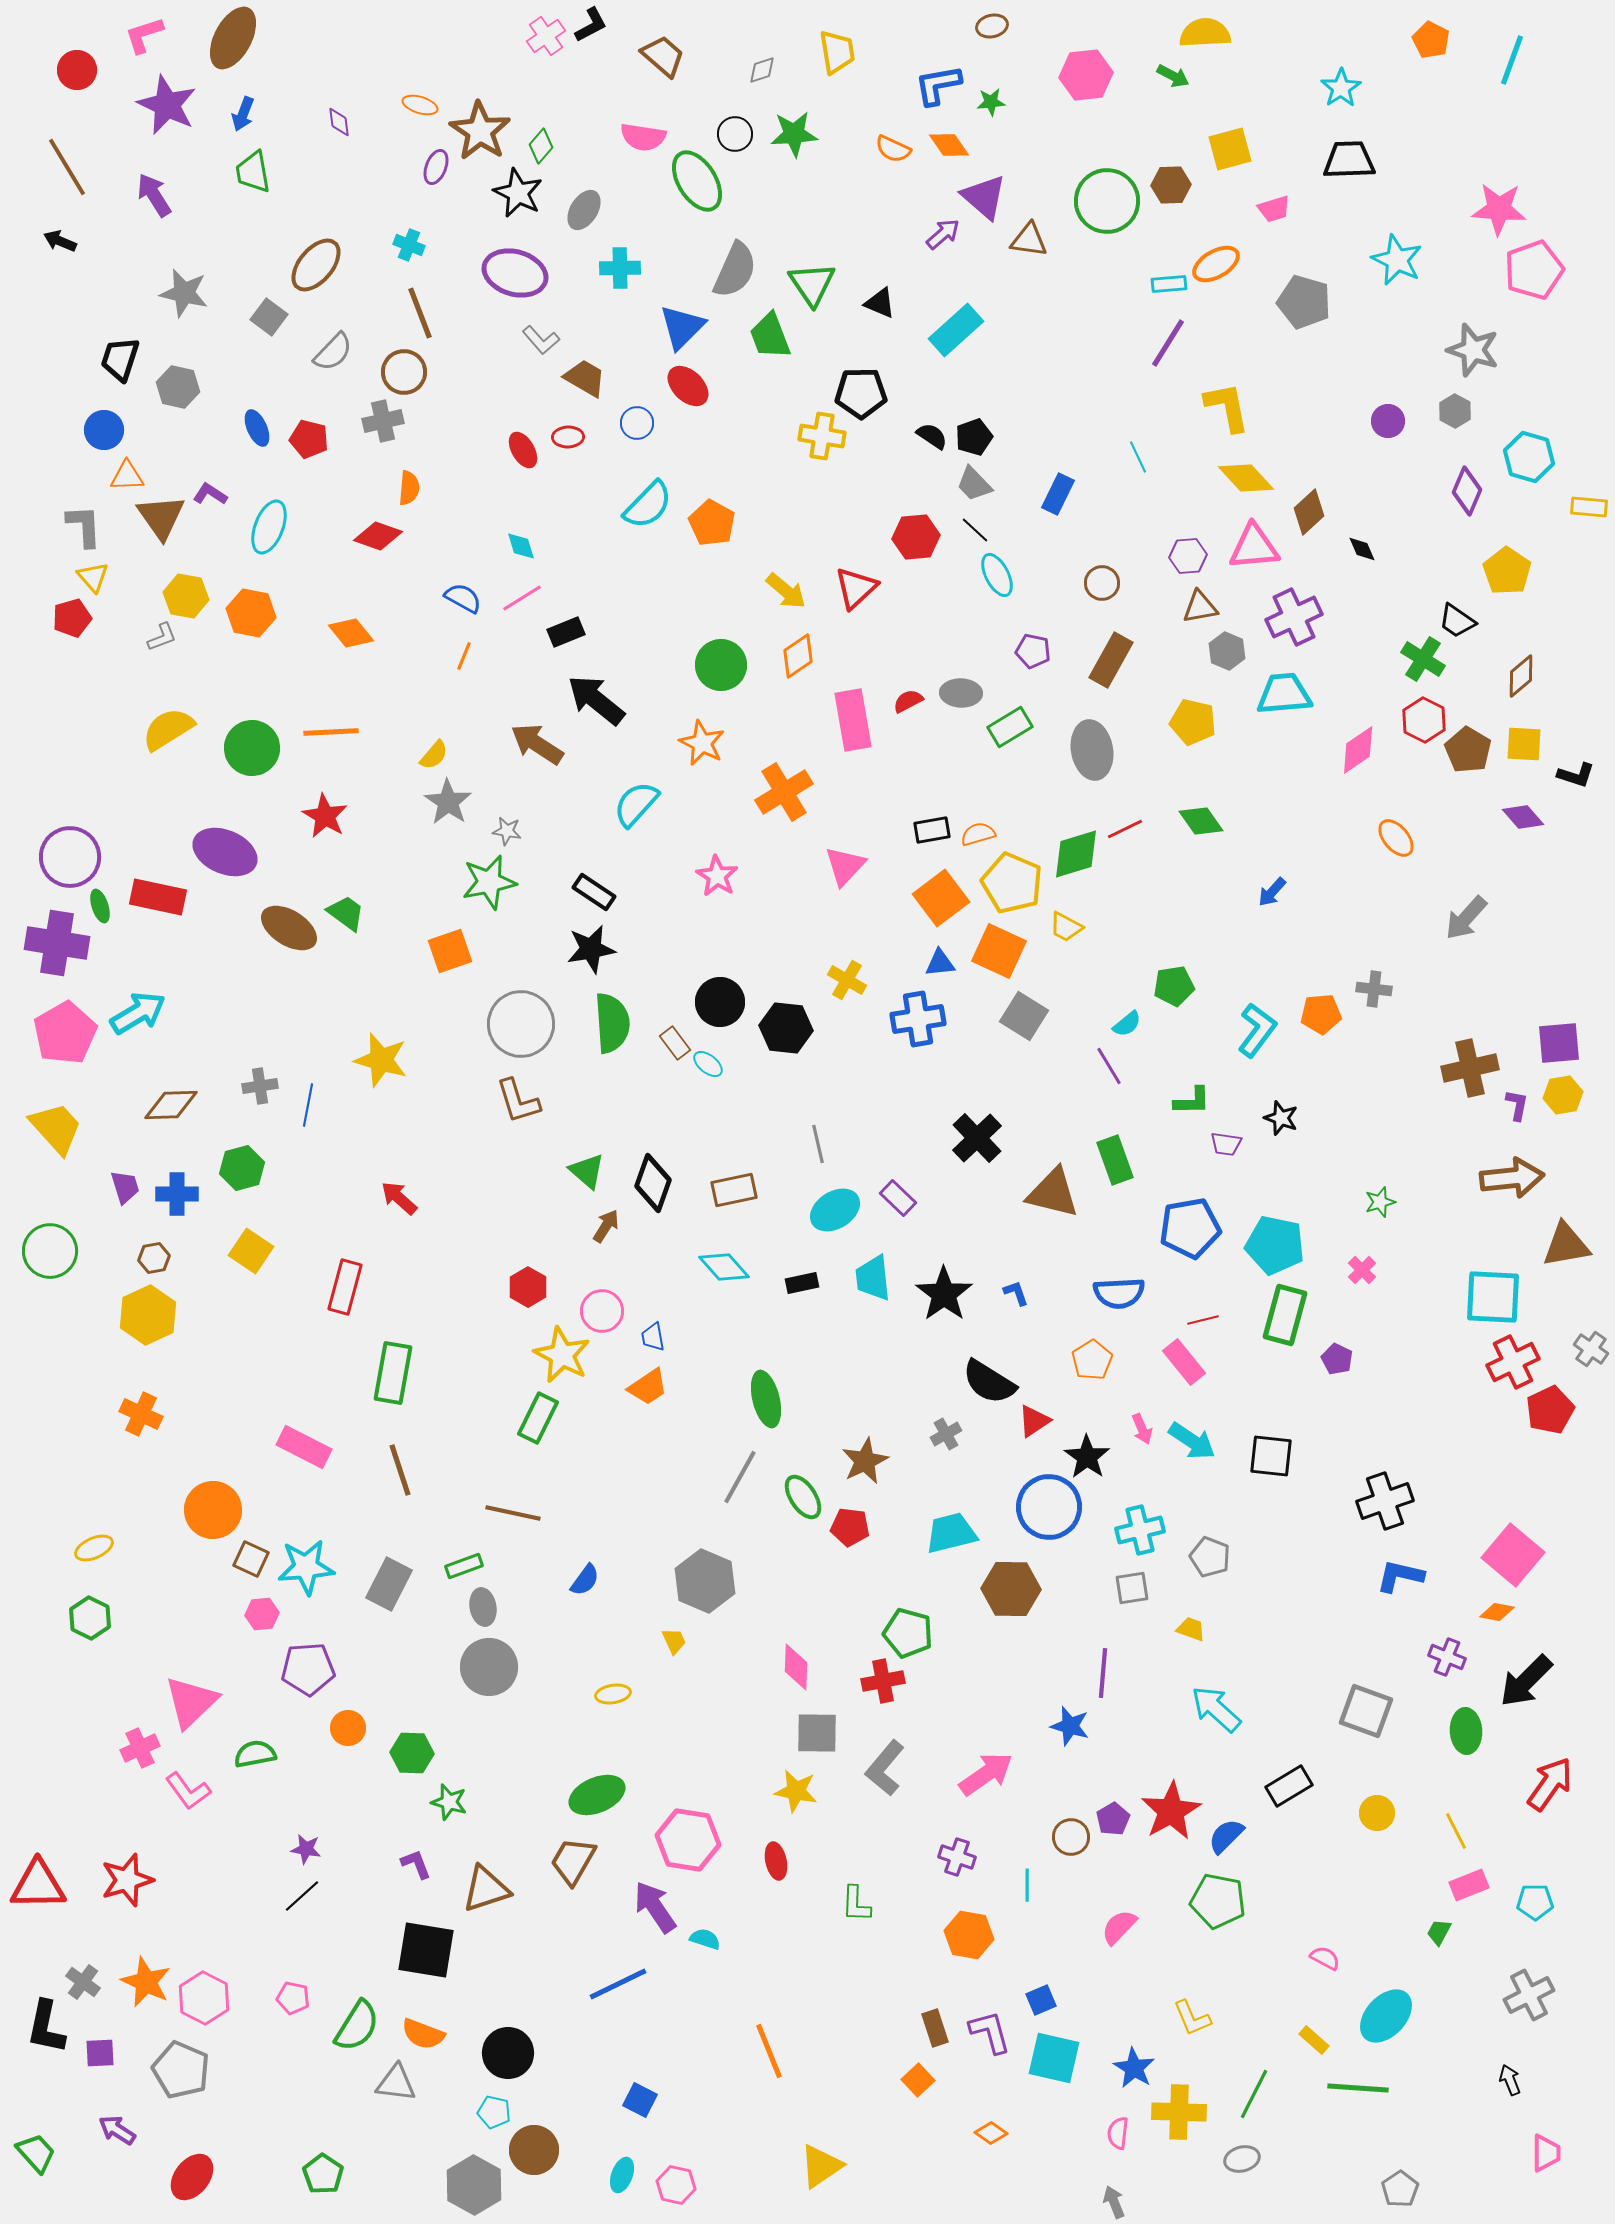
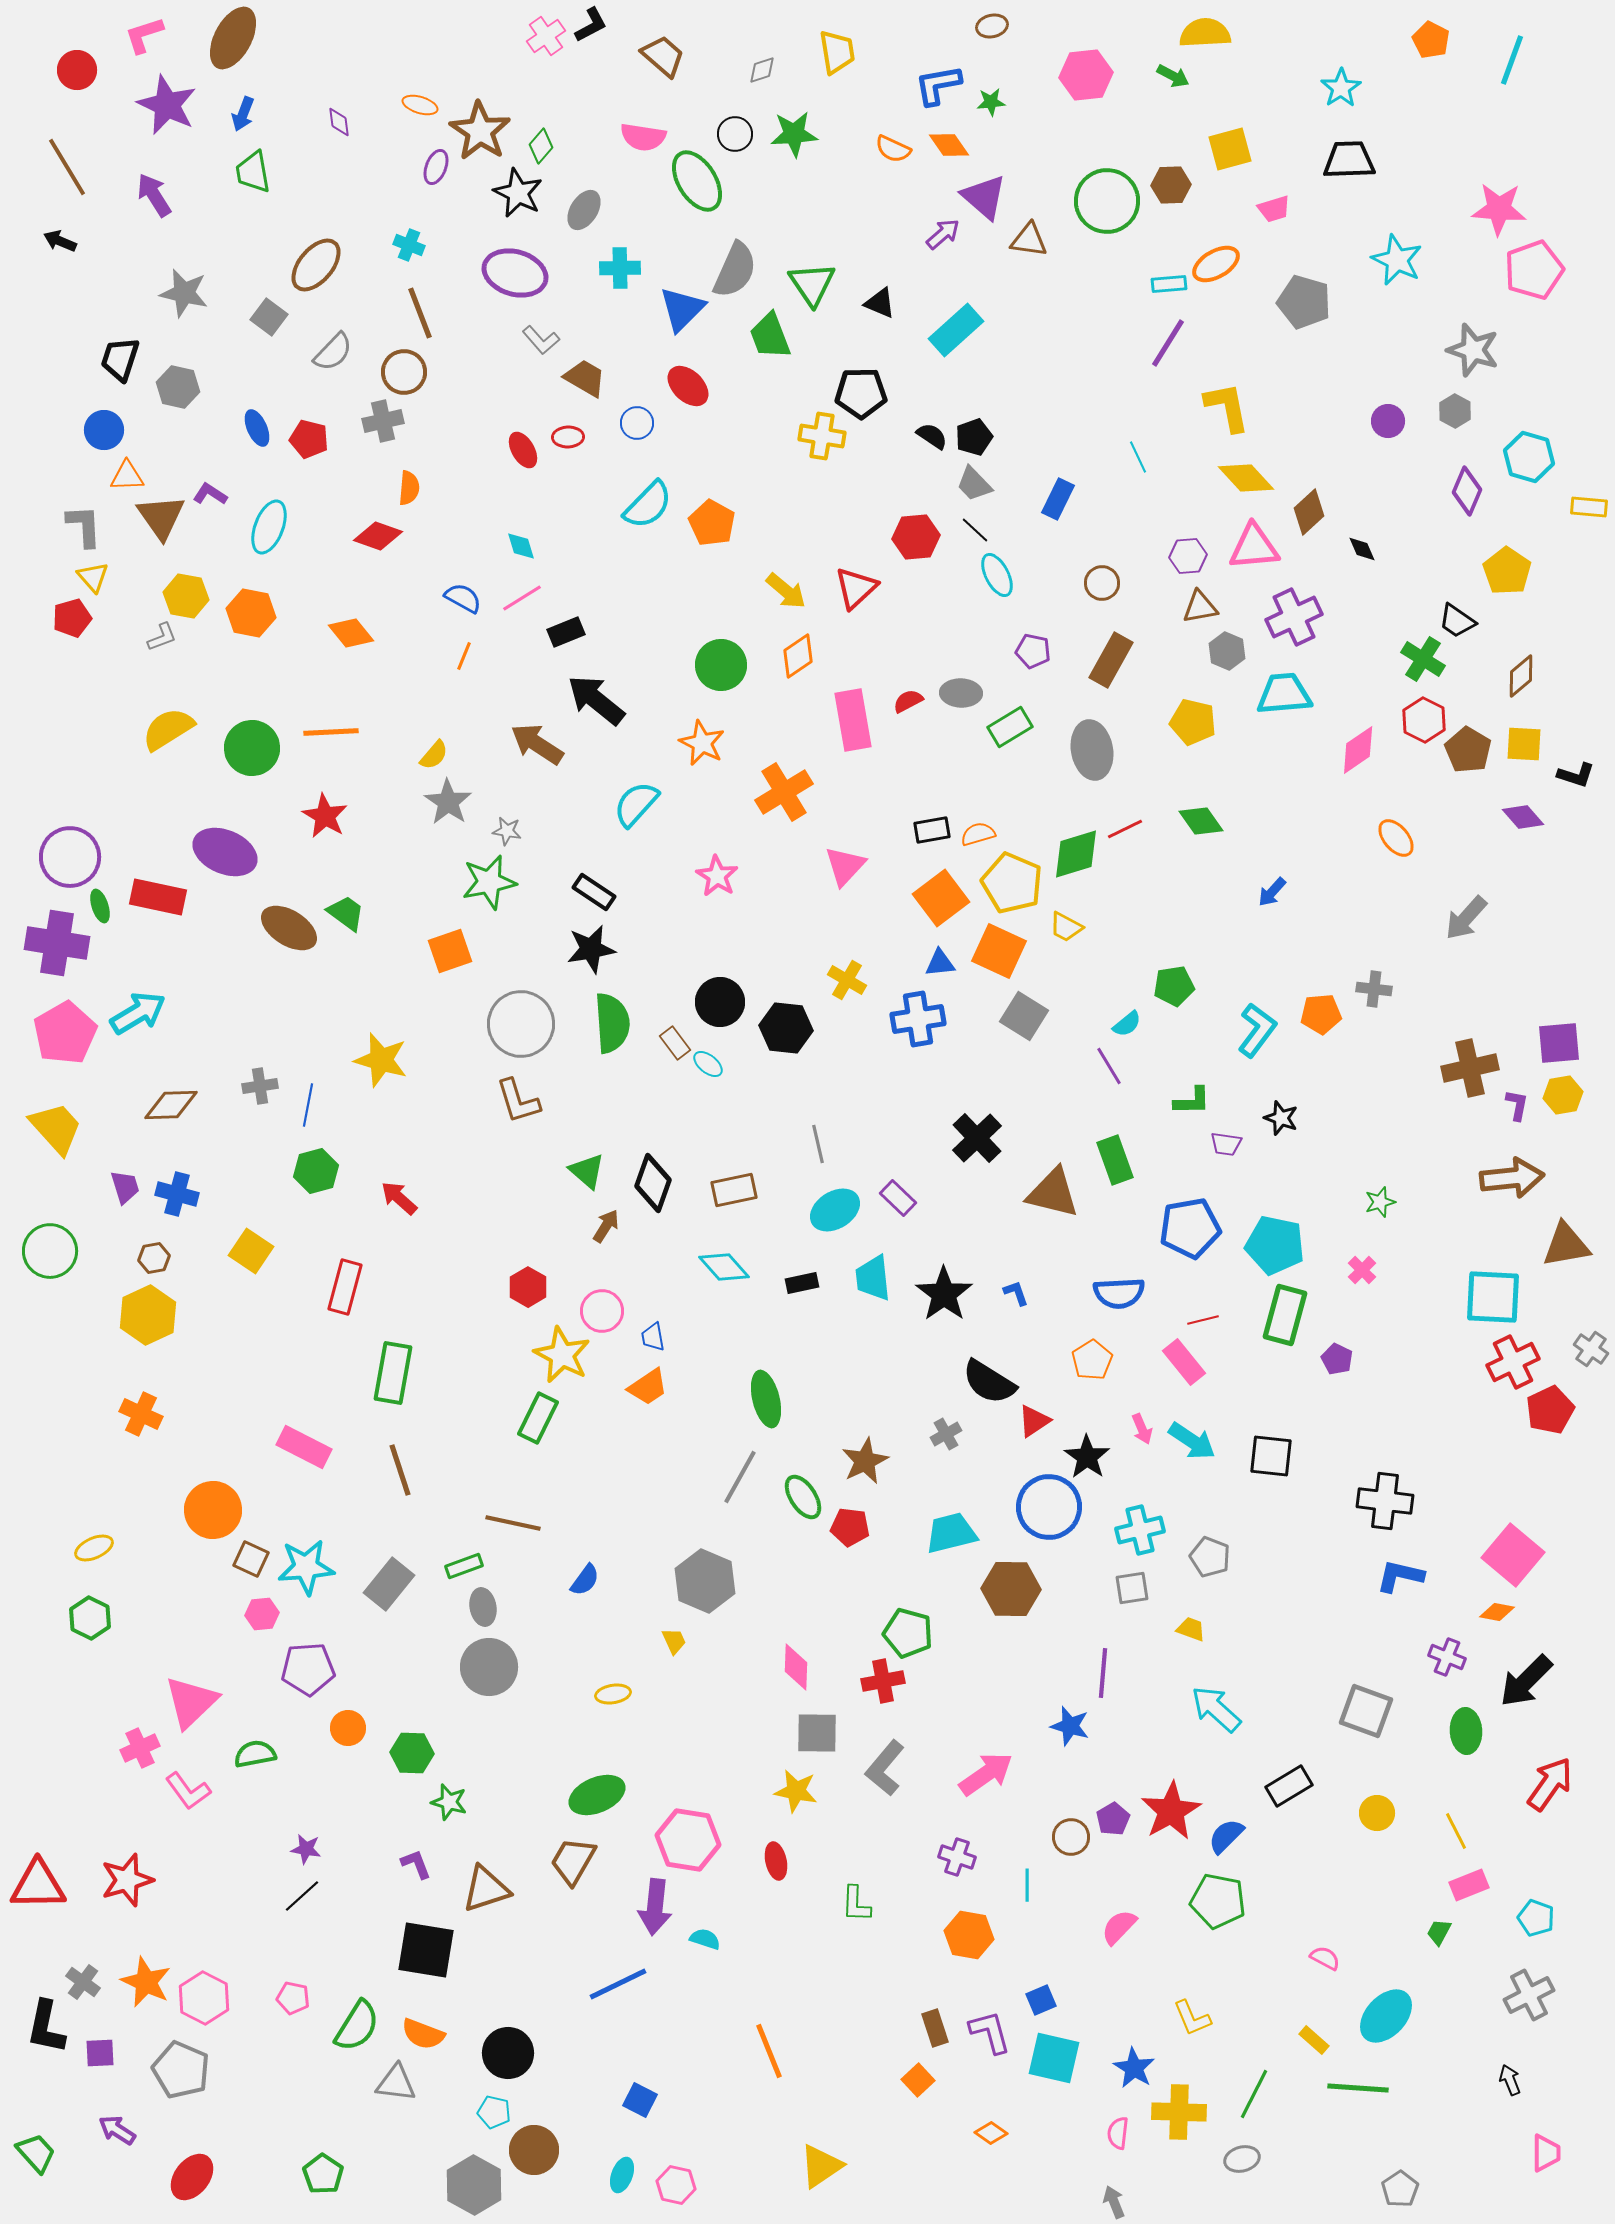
blue triangle at (682, 327): moved 18 px up
blue rectangle at (1058, 494): moved 5 px down
green hexagon at (242, 1168): moved 74 px right, 3 px down
blue cross at (177, 1194): rotated 15 degrees clockwise
black cross at (1385, 1501): rotated 26 degrees clockwise
brown line at (513, 1513): moved 10 px down
gray rectangle at (389, 1584): rotated 12 degrees clockwise
cyan pentagon at (1535, 1902): moved 1 px right, 16 px down; rotated 21 degrees clockwise
purple arrow at (655, 1907): rotated 140 degrees counterclockwise
